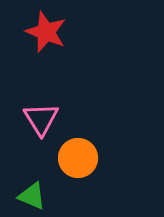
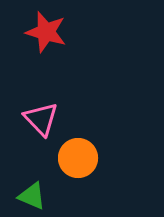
red star: rotated 6 degrees counterclockwise
pink triangle: rotated 12 degrees counterclockwise
